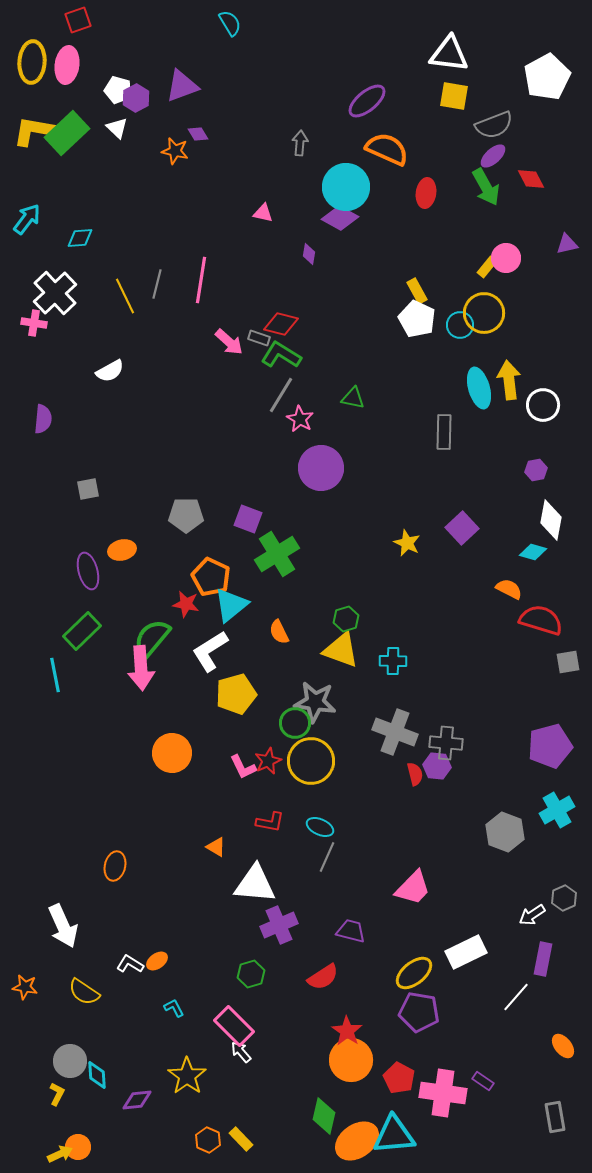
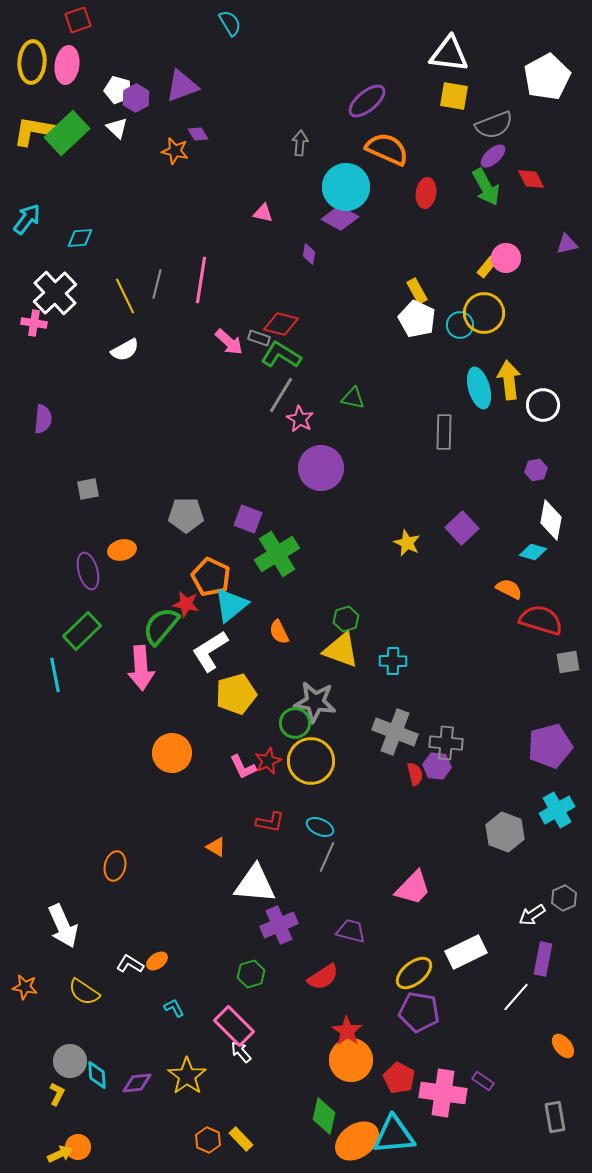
white semicircle at (110, 371): moved 15 px right, 21 px up
green semicircle at (152, 638): moved 9 px right, 12 px up
purple diamond at (137, 1100): moved 17 px up
